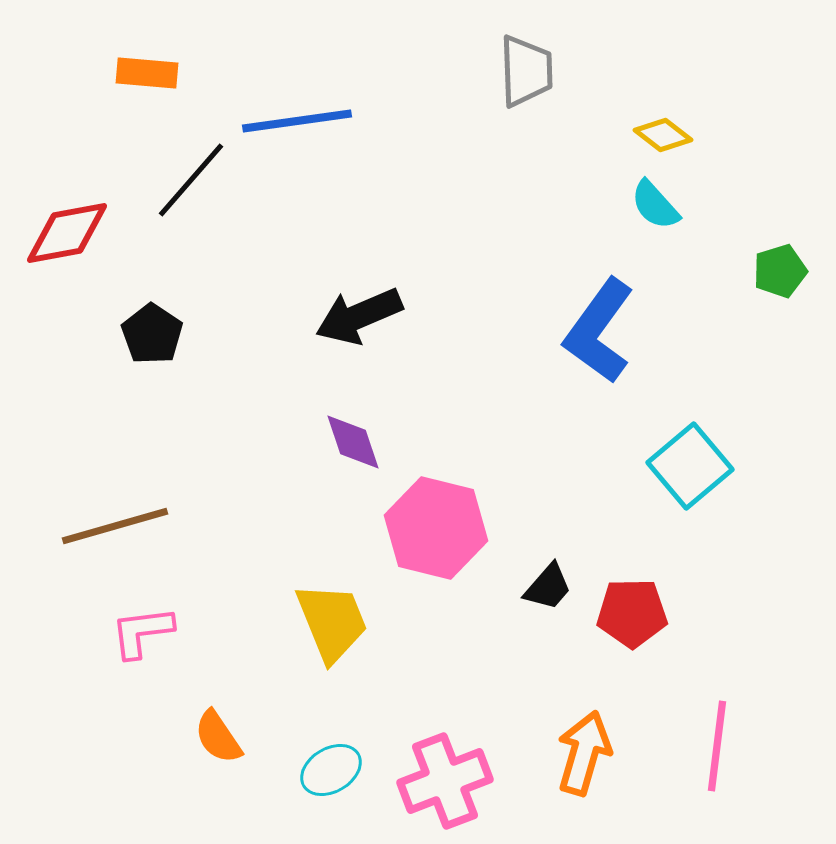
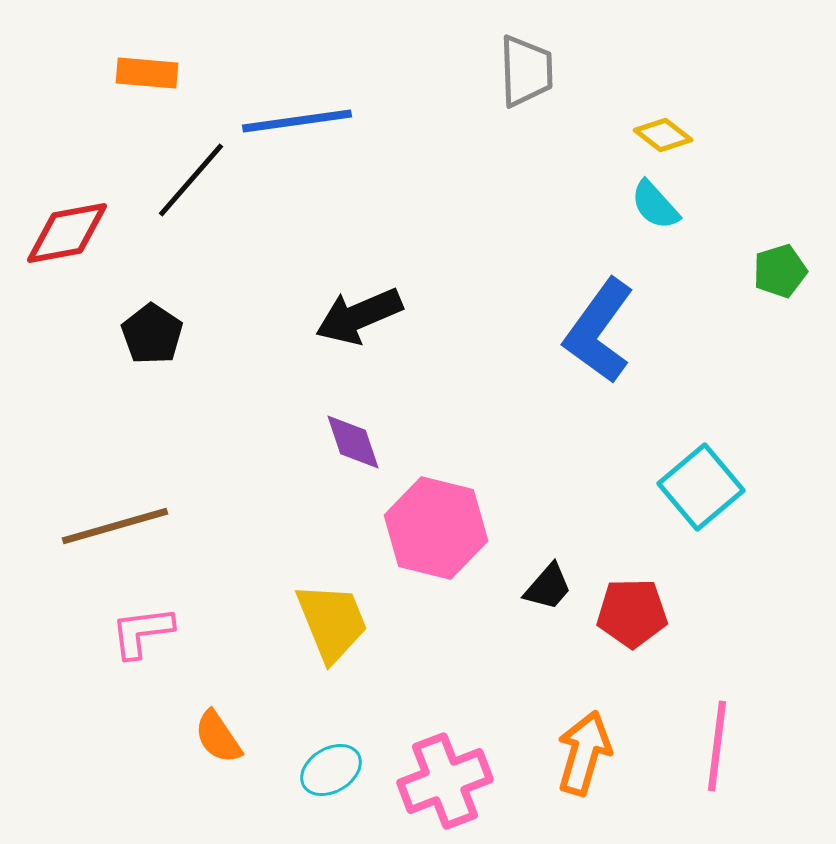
cyan square: moved 11 px right, 21 px down
